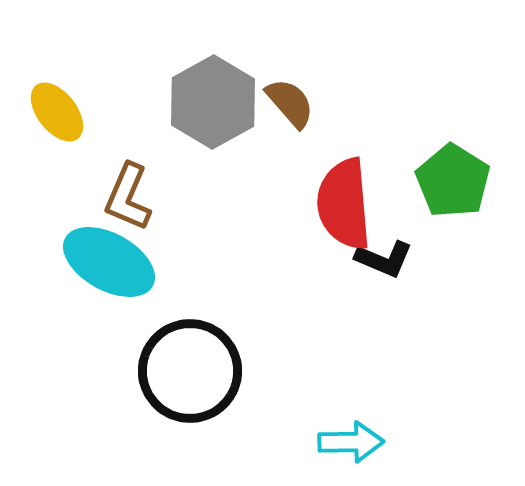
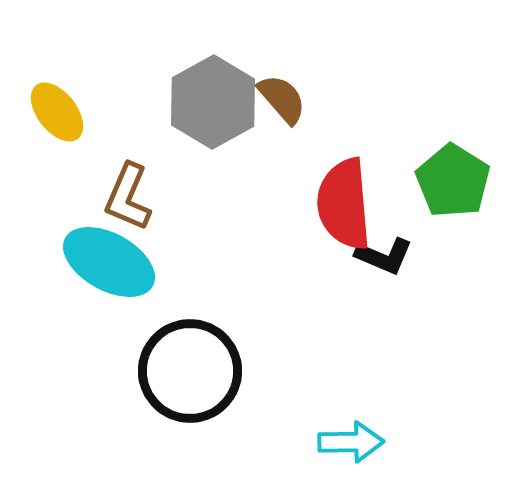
brown semicircle: moved 8 px left, 4 px up
black L-shape: moved 3 px up
